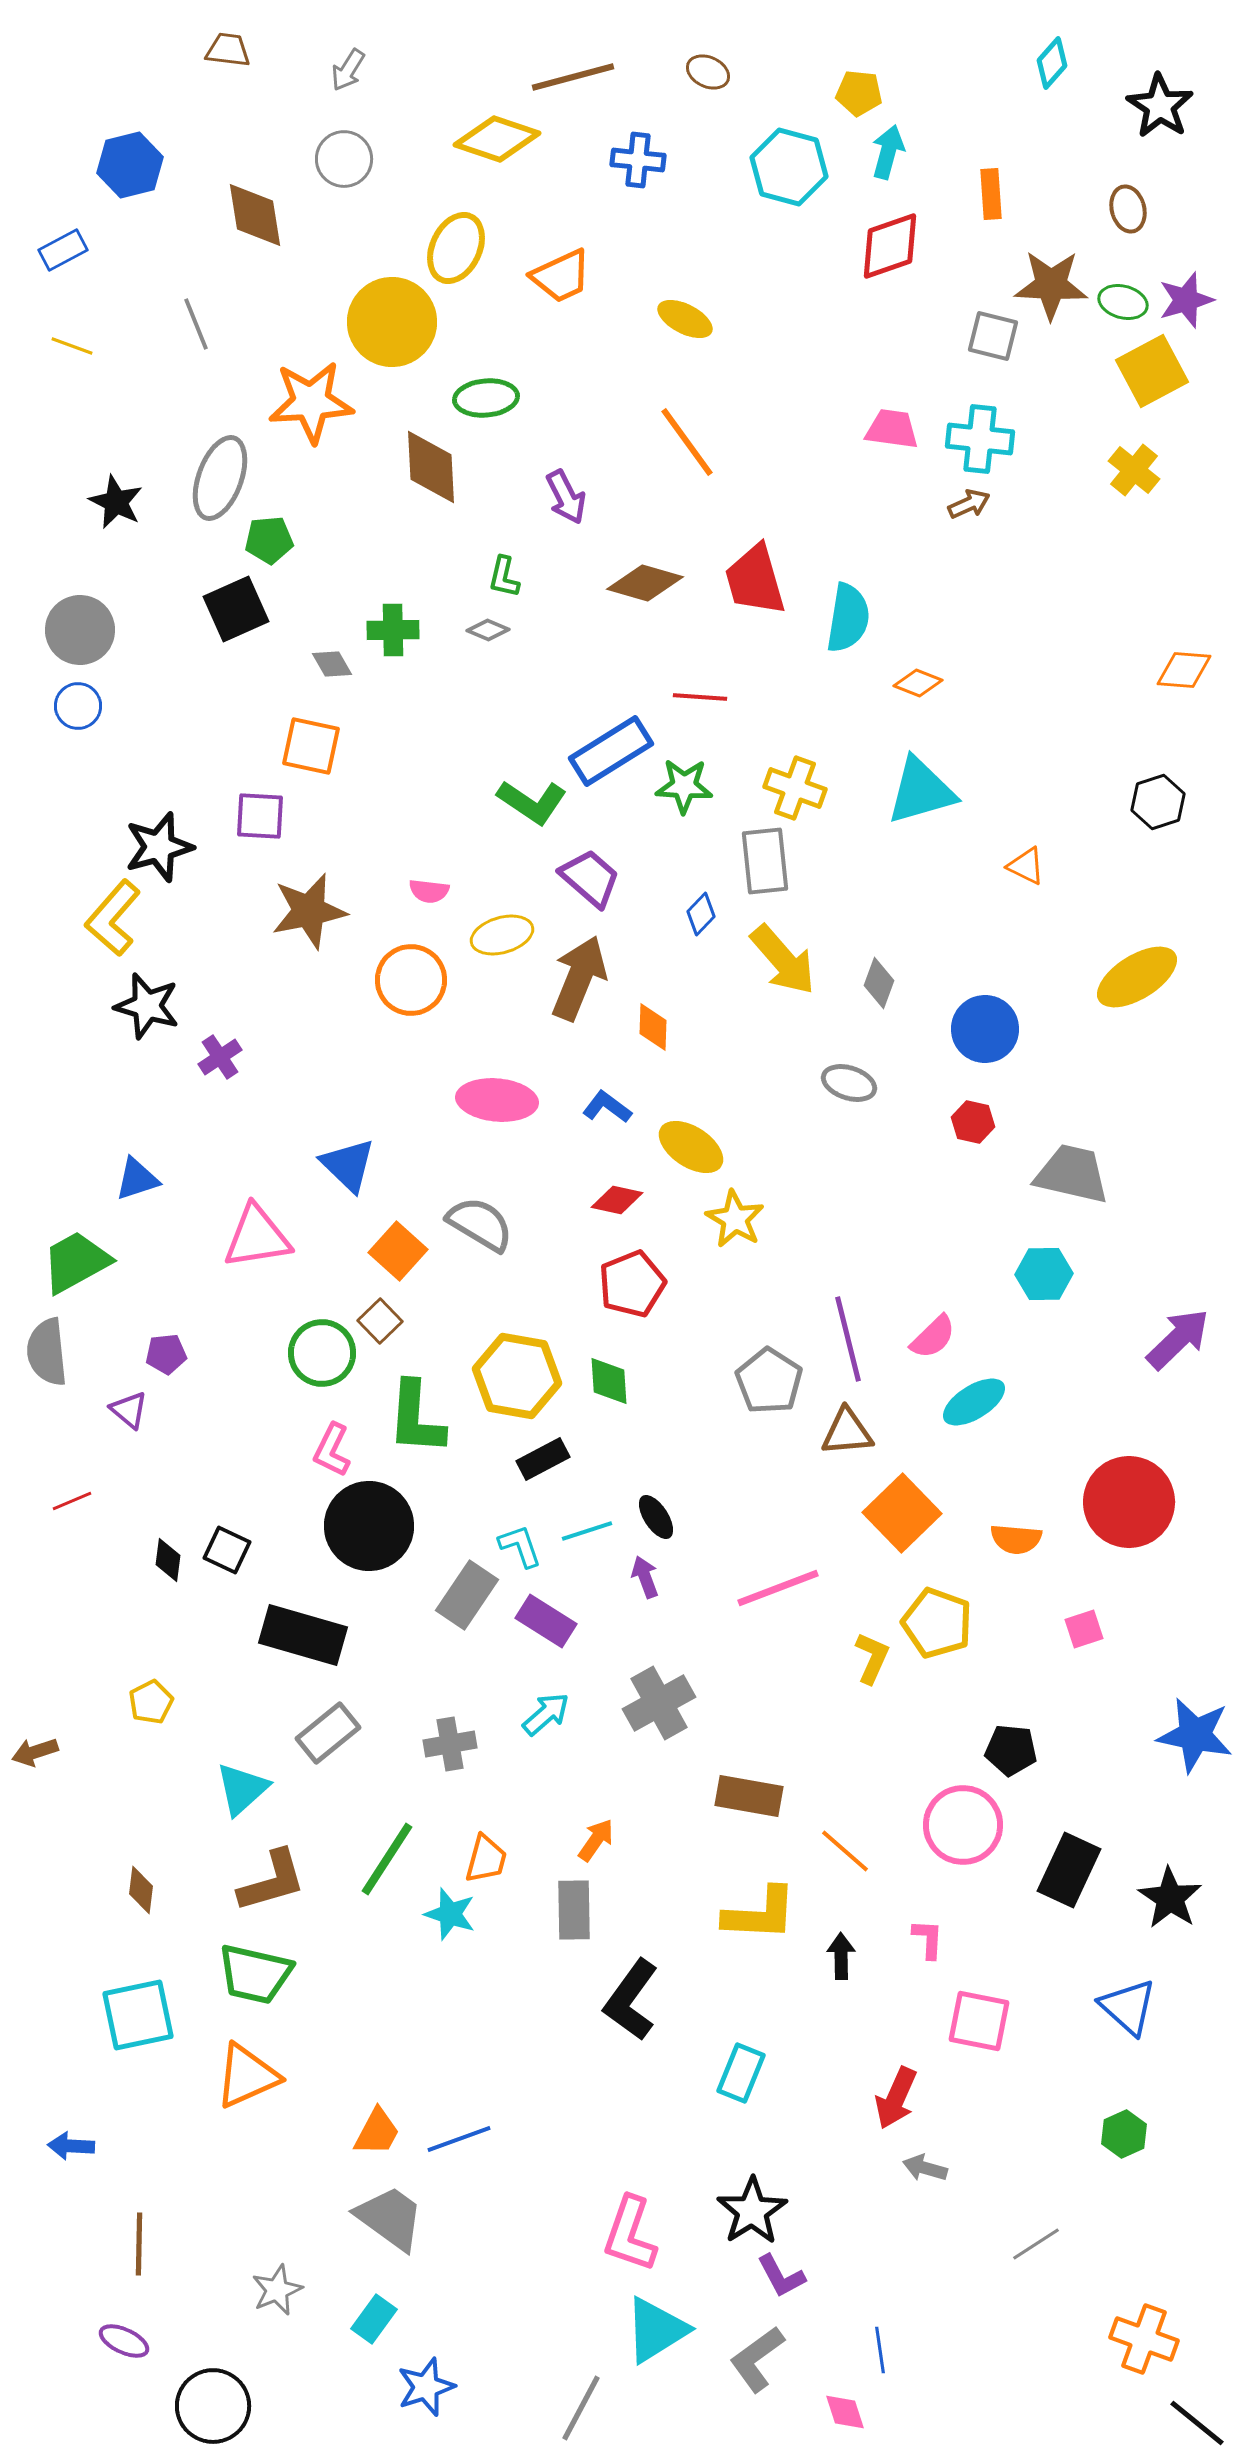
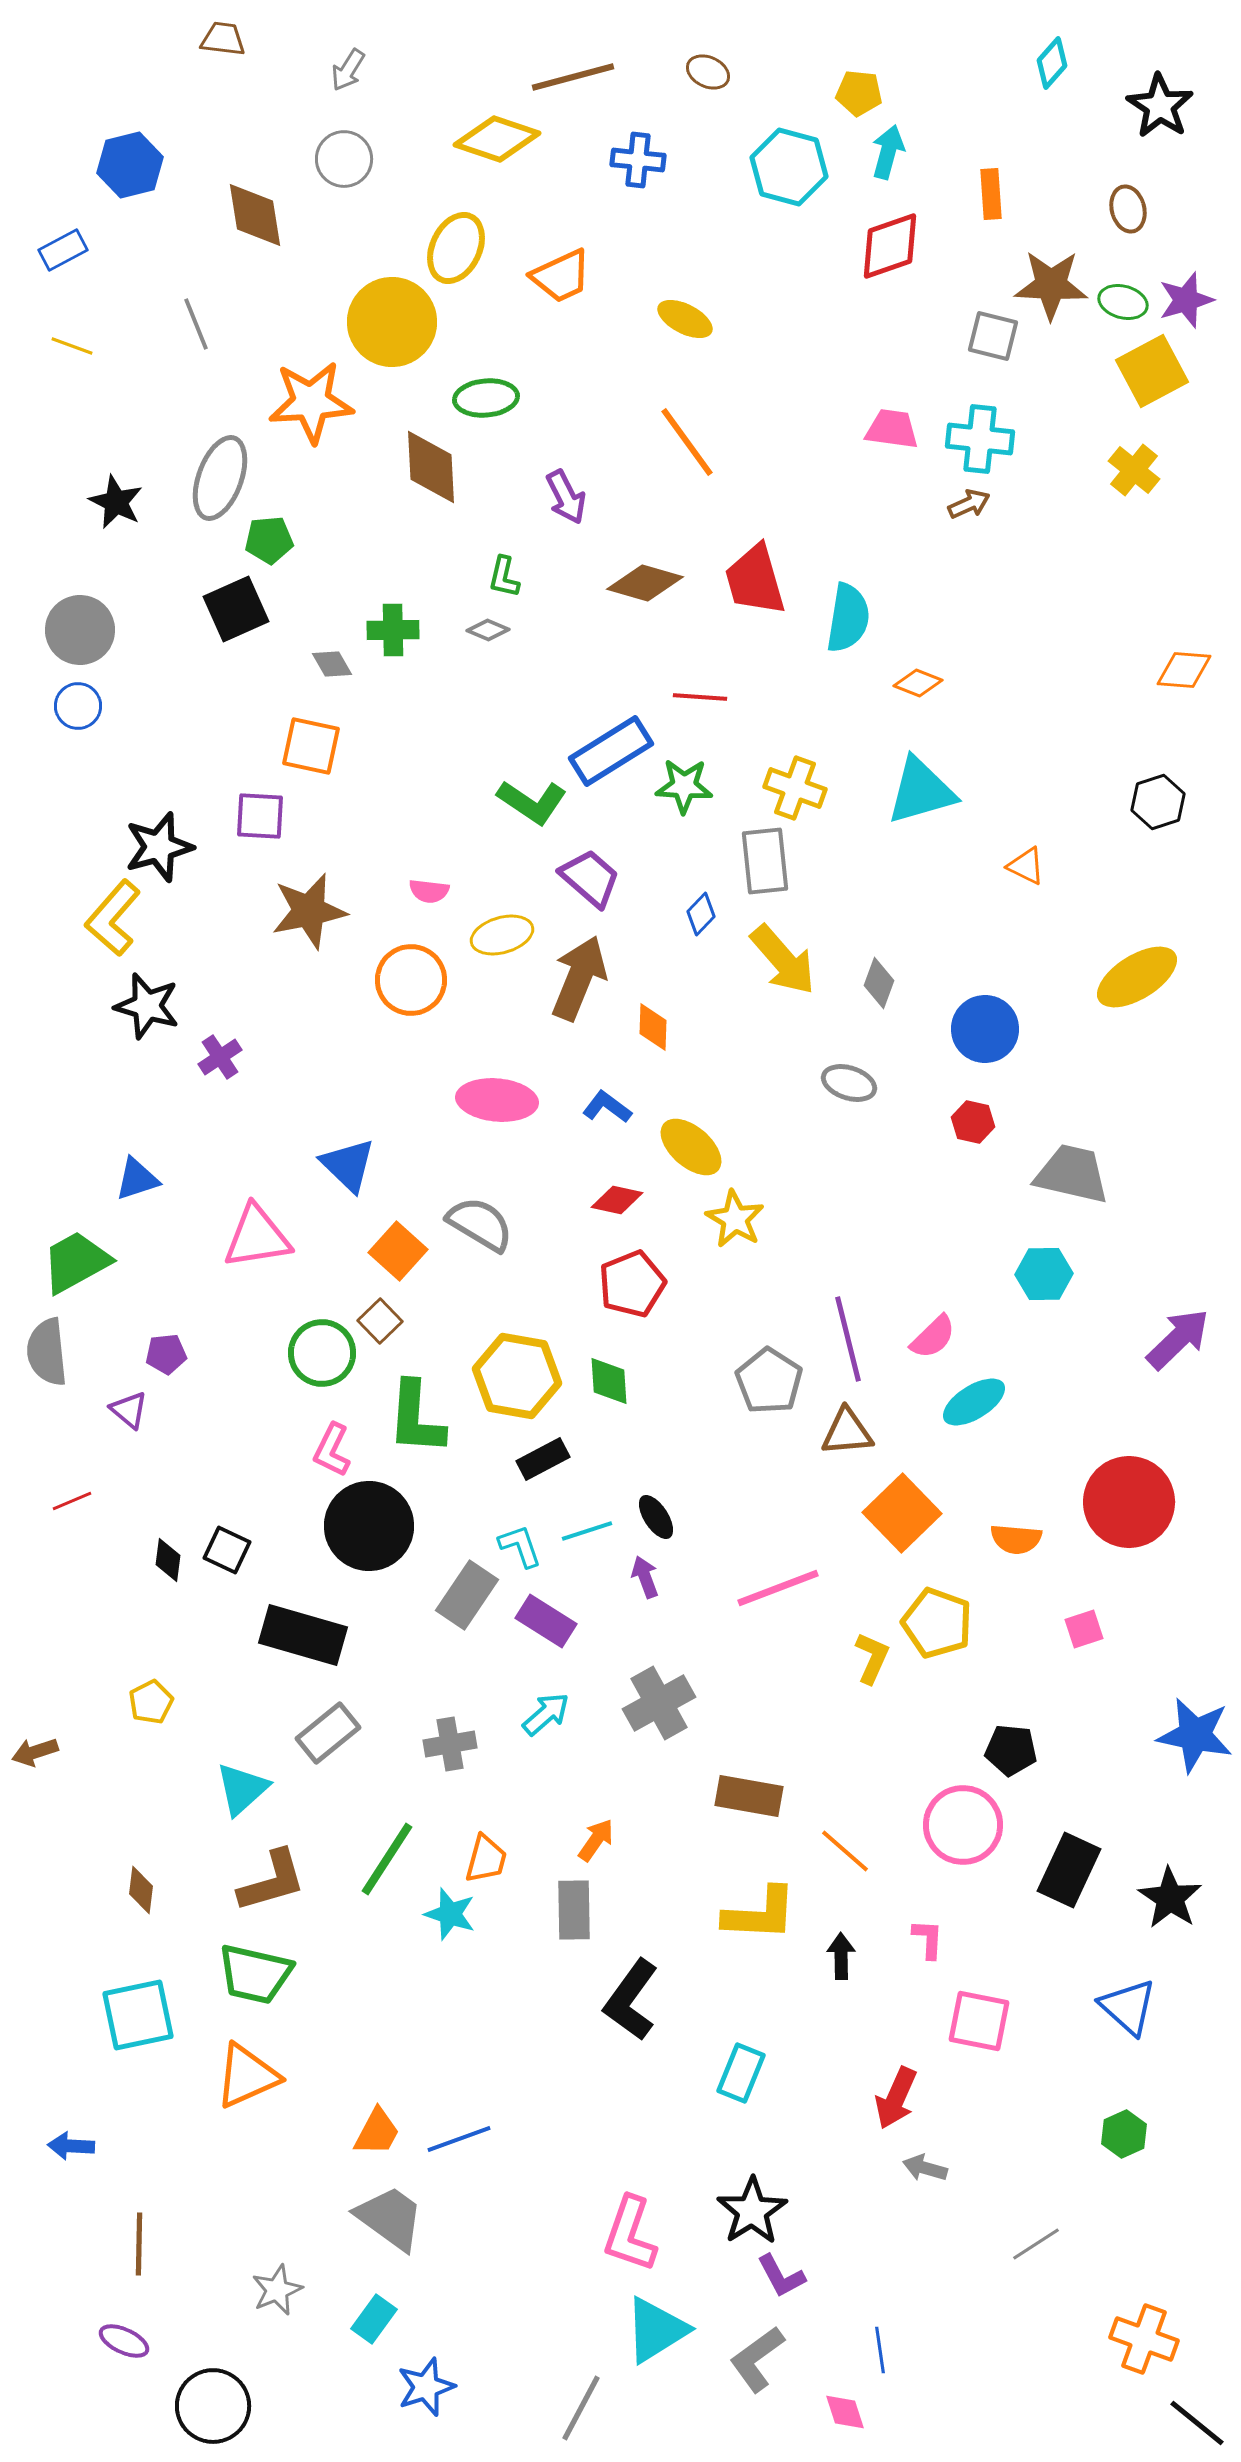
brown trapezoid at (228, 50): moved 5 px left, 11 px up
yellow ellipse at (691, 1147): rotated 8 degrees clockwise
